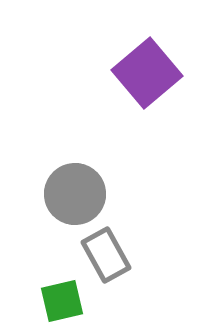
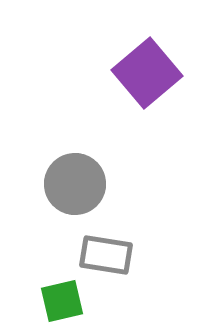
gray circle: moved 10 px up
gray rectangle: rotated 52 degrees counterclockwise
